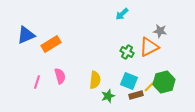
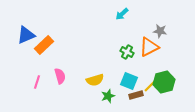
orange rectangle: moved 7 px left, 1 px down; rotated 12 degrees counterclockwise
yellow semicircle: rotated 66 degrees clockwise
